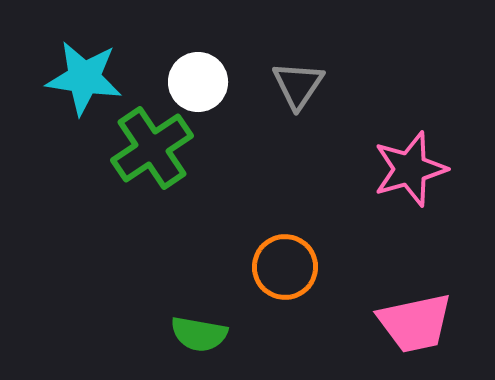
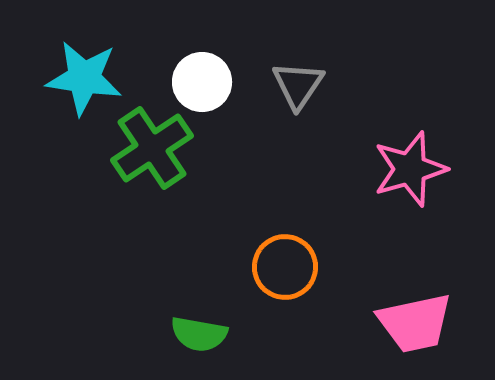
white circle: moved 4 px right
